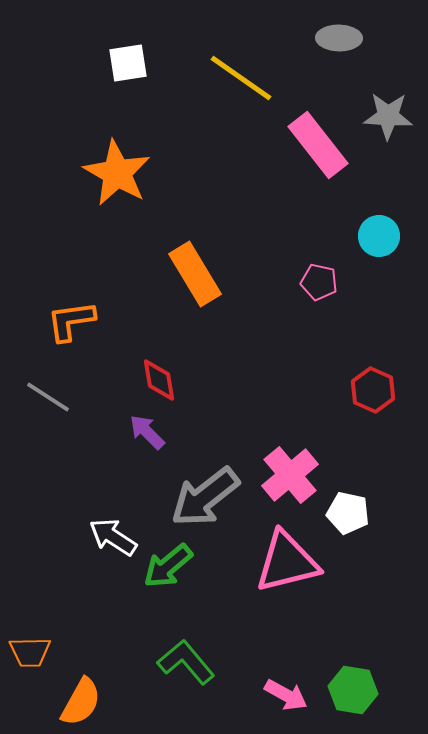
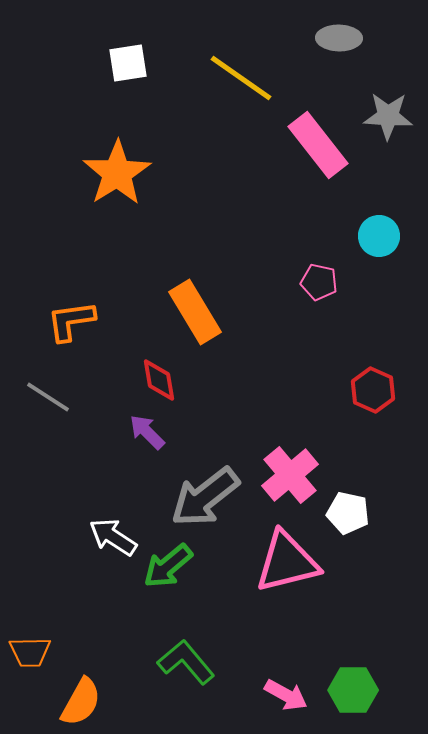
orange star: rotated 10 degrees clockwise
orange rectangle: moved 38 px down
green hexagon: rotated 9 degrees counterclockwise
